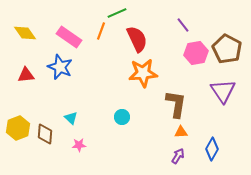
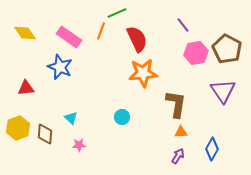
red triangle: moved 13 px down
